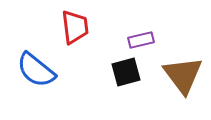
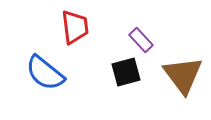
purple rectangle: rotated 60 degrees clockwise
blue semicircle: moved 9 px right, 3 px down
